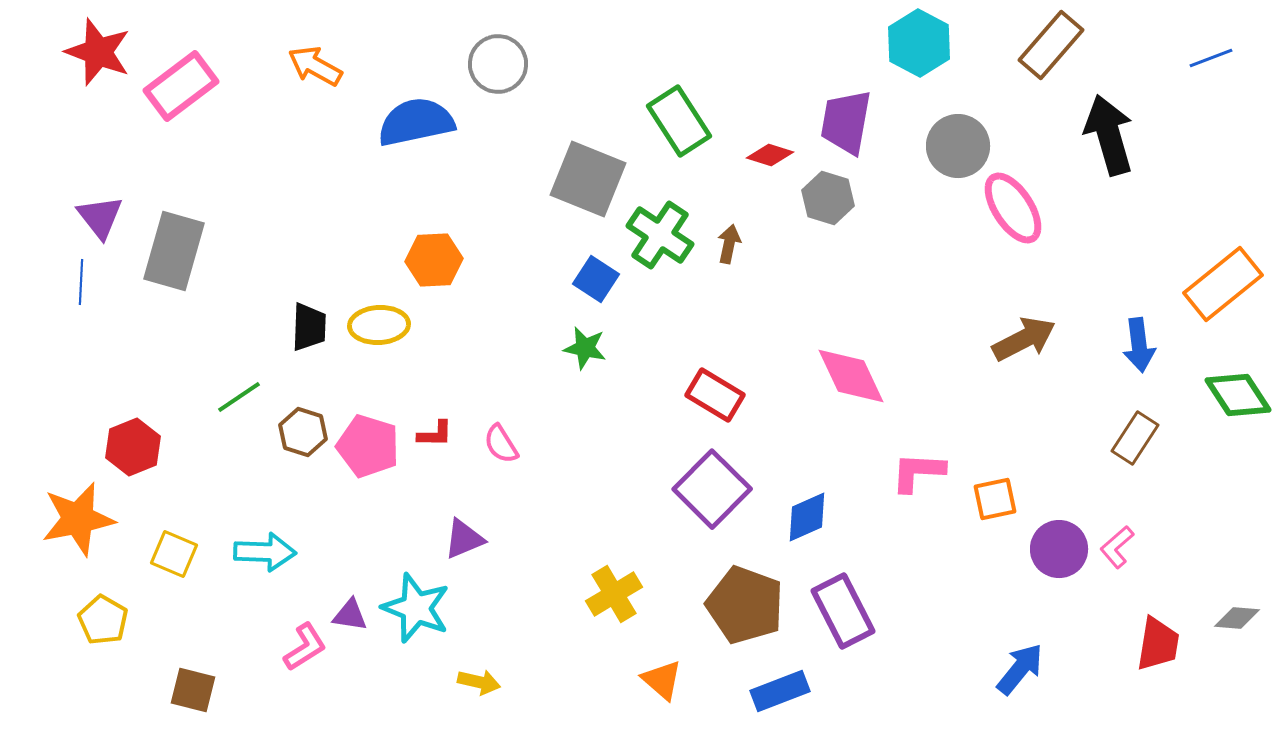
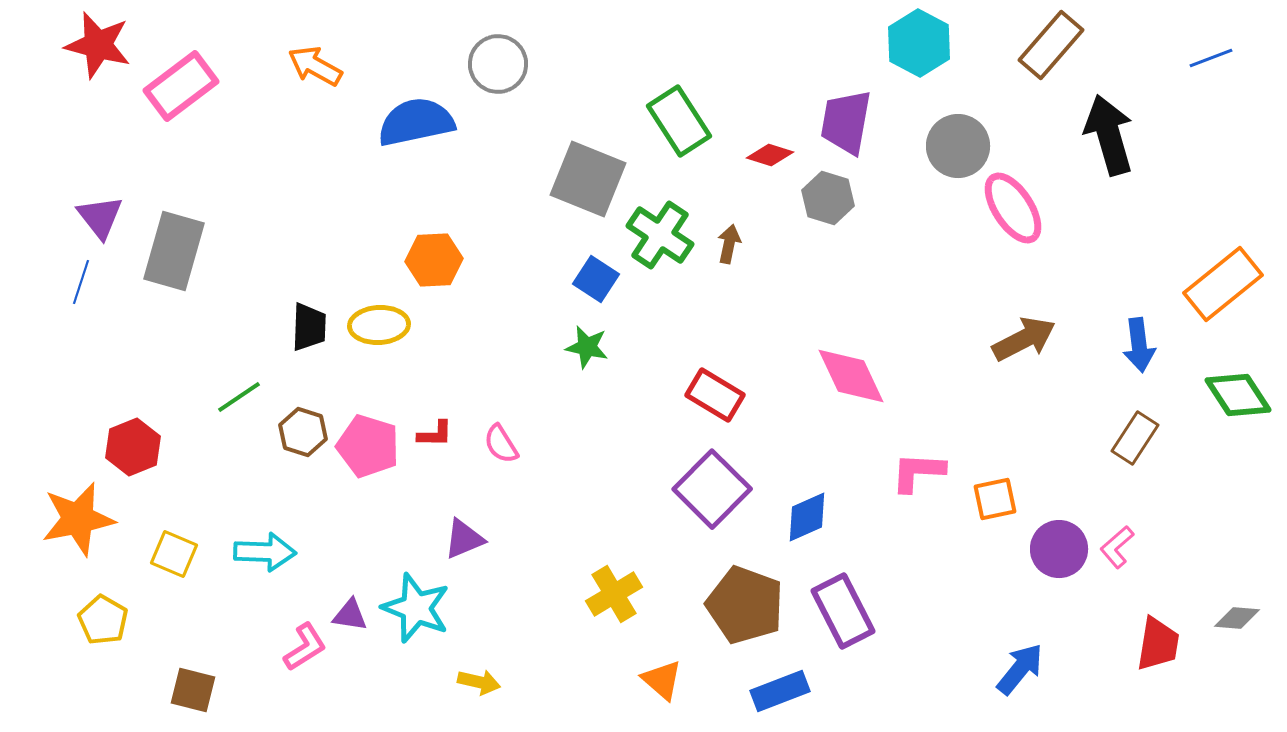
red star at (98, 52): moved 7 px up; rotated 6 degrees counterclockwise
blue line at (81, 282): rotated 15 degrees clockwise
green star at (585, 348): moved 2 px right, 1 px up
